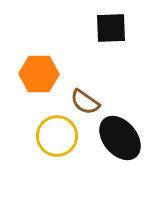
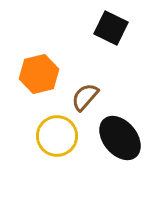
black square: rotated 28 degrees clockwise
orange hexagon: rotated 15 degrees counterclockwise
brown semicircle: moved 5 px up; rotated 96 degrees clockwise
